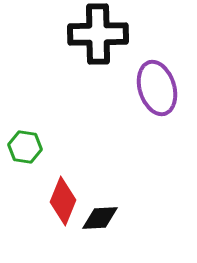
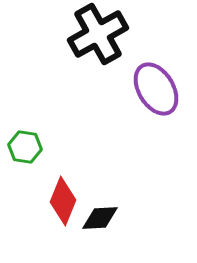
black cross: rotated 28 degrees counterclockwise
purple ellipse: moved 1 px left, 1 px down; rotated 14 degrees counterclockwise
